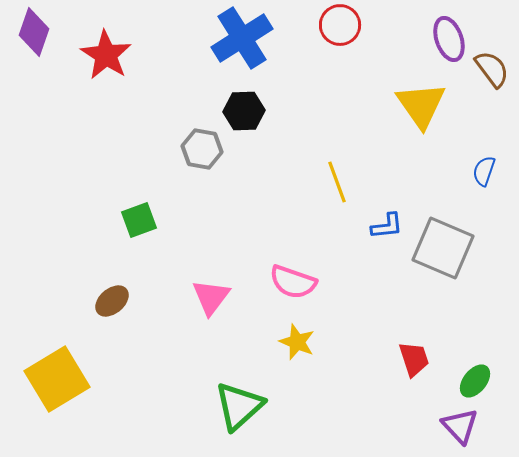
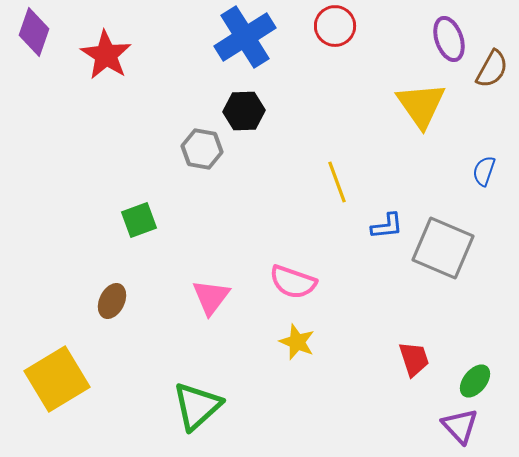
red circle: moved 5 px left, 1 px down
blue cross: moved 3 px right, 1 px up
brown semicircle: rotated 66 degrees clockwise
brown ellipse: rotated 24 degrees counterclockwise
green triangle: moved 42 px left
